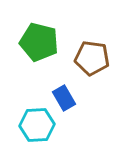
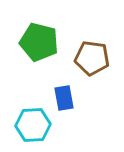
blue rectangle: rotated 20 degrees clockwise
cyan hexagon: moved 4 px left
